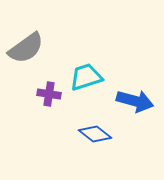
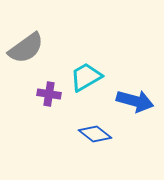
cyan trapezoid: rotated 12 degrees counterclockwise
